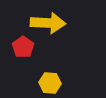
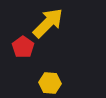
yellow arrow: rotated 48 degrees counterclockwise
